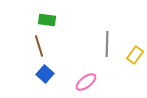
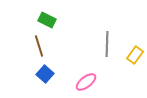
green rectangle: rotated 18 degrees clockwise
